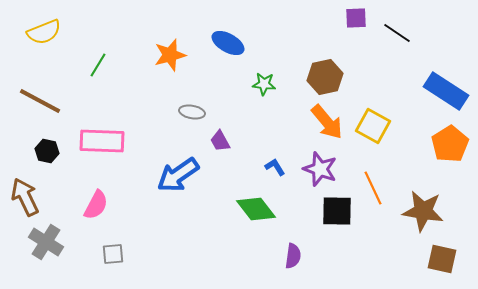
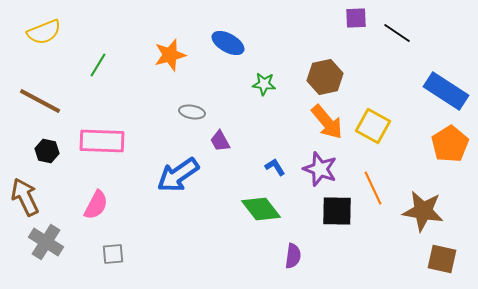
green diamond: moved 5 px right
